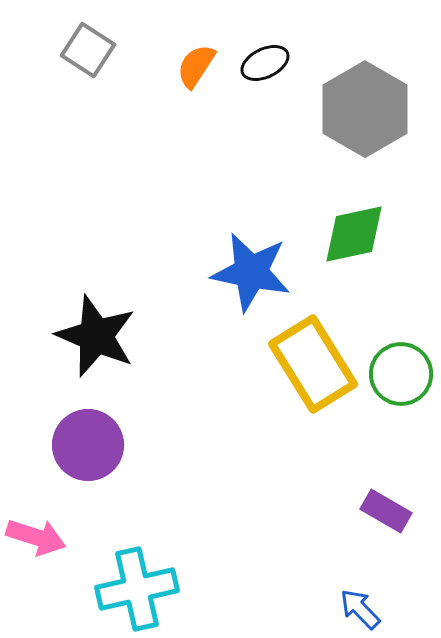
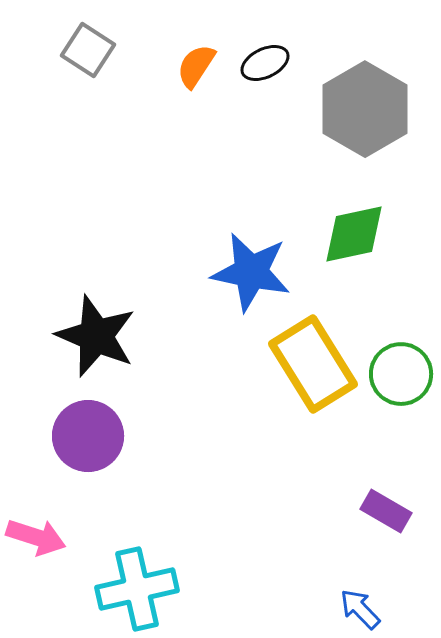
purple circle: moved 9 px up
